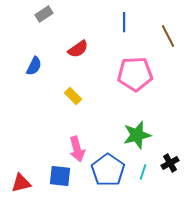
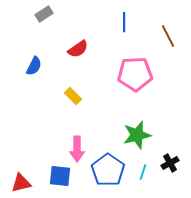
pink arrow: rotated 15 degrees clockwise
